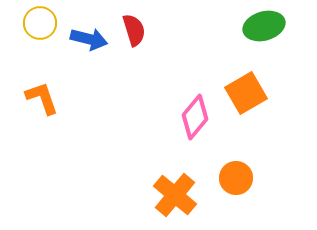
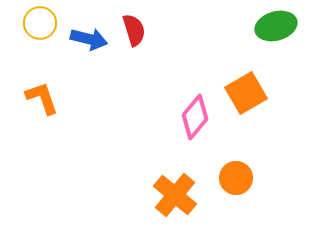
green ellipse: moved 12 px right
